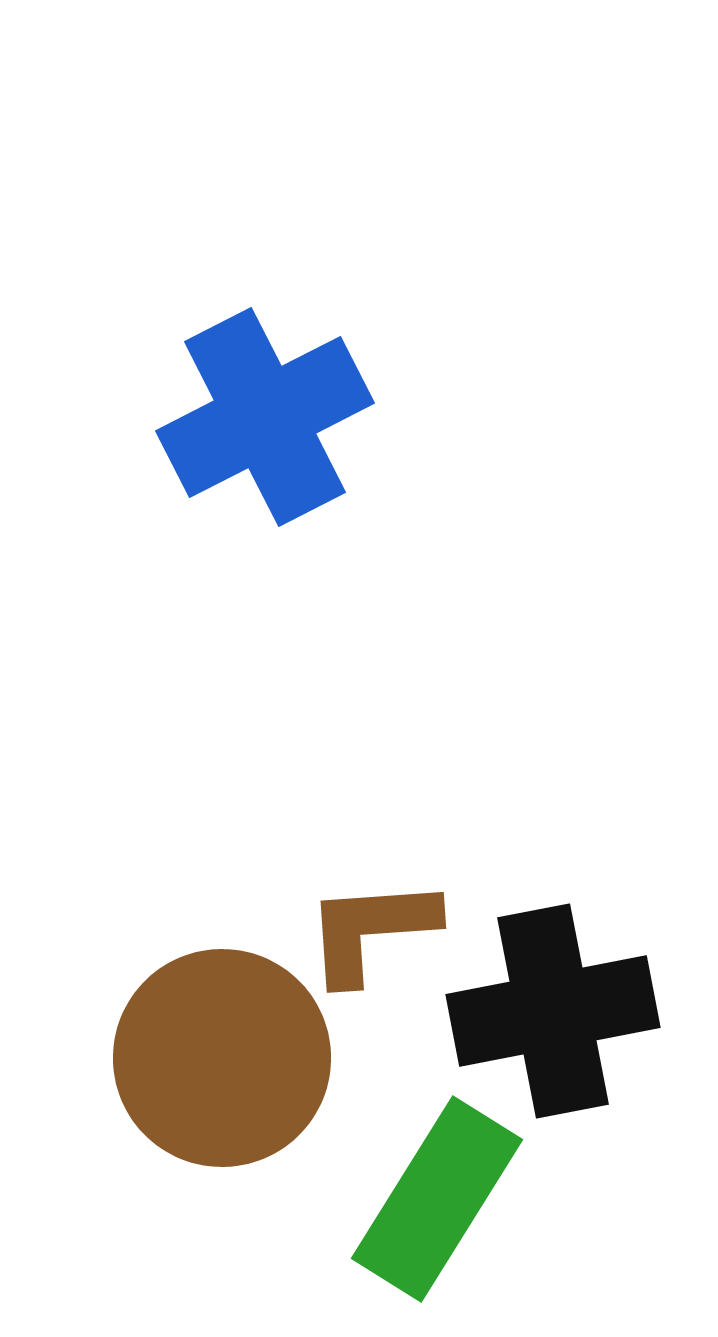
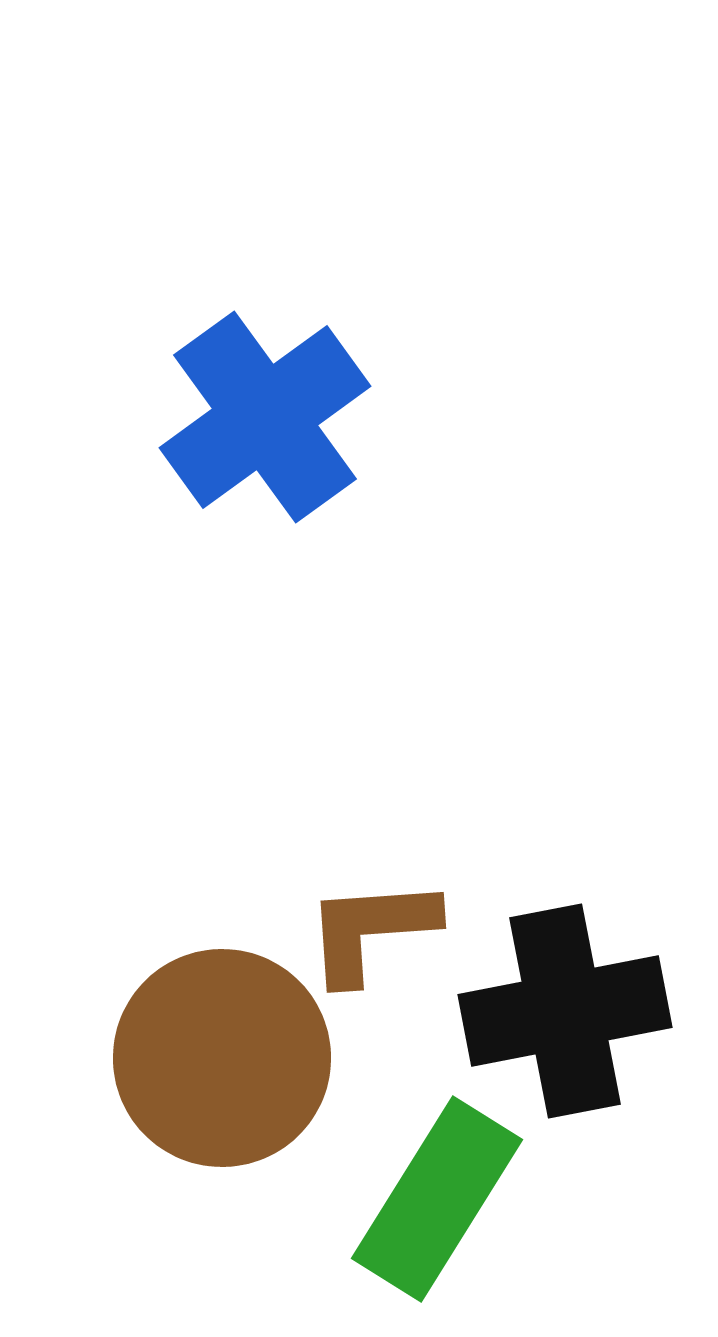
blue cross: rotated 9 degrees counterclockwise
black cross: moved 12 px right
